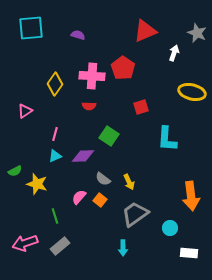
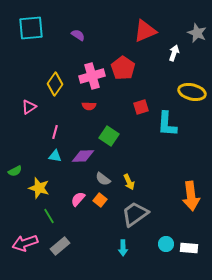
purple semicircle: rotated 16 degrees clockwise
pink cross: rotated 20 degrees counterclockwise
pink triangle: moved 4 px right, 4 px up
pink line: moved 2 px up
cyan L-shape: moved 15 px up
cyan triangle: rotated 32 degrees clockwise
yellow star: moved 2 px right, 4 px down
pink semicircle: moved 1 px left, 2 px down
green line: moved 6 px left; rotated 14 degrees counterclockwise
cyan circle: moved 4 px left, 16 px down
white rectangle: moved 5 px up
